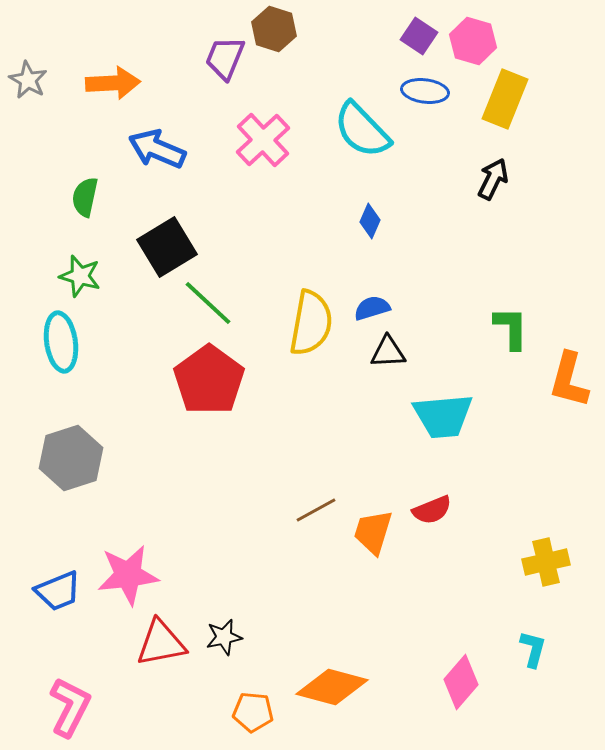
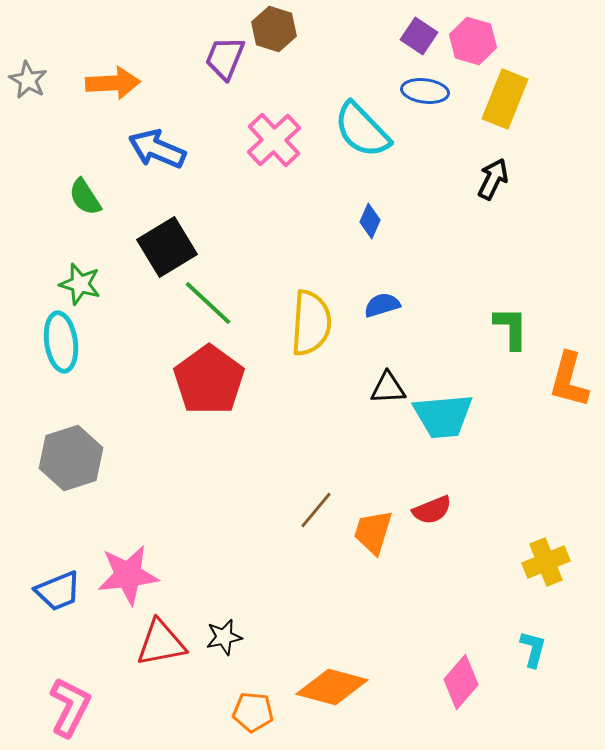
pink cross: moved 11 px right
green semicircle: rotated 45 degrees counterclockwise
green star: moved 8 px down
blue semicircle: moved 10 px right, 3 px up
yellow semicircle: rotated 6 degrees counterclockwise
black triangle: moved 36 px down
brown line: rotated 21 degrees counterclockwise
yellow cross: rotated 9 degrees counterclockwise
